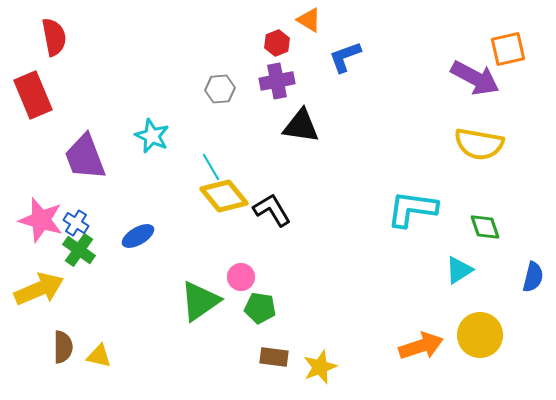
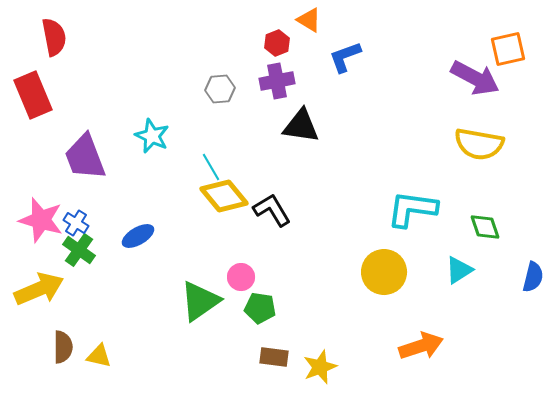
yellow circle: moved 96 px left, 63 px up
